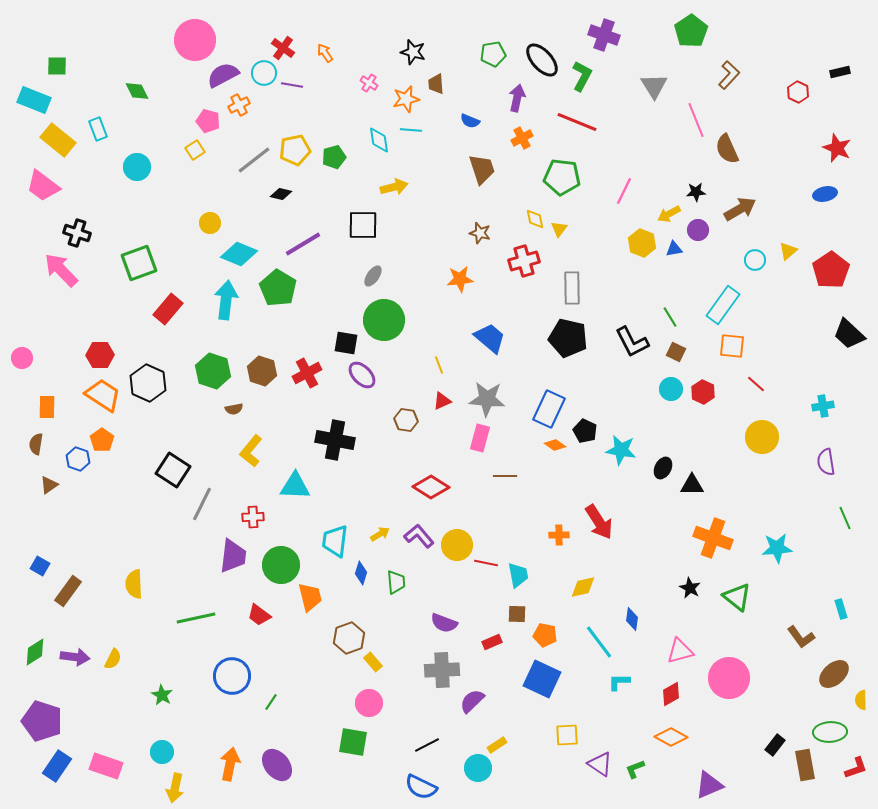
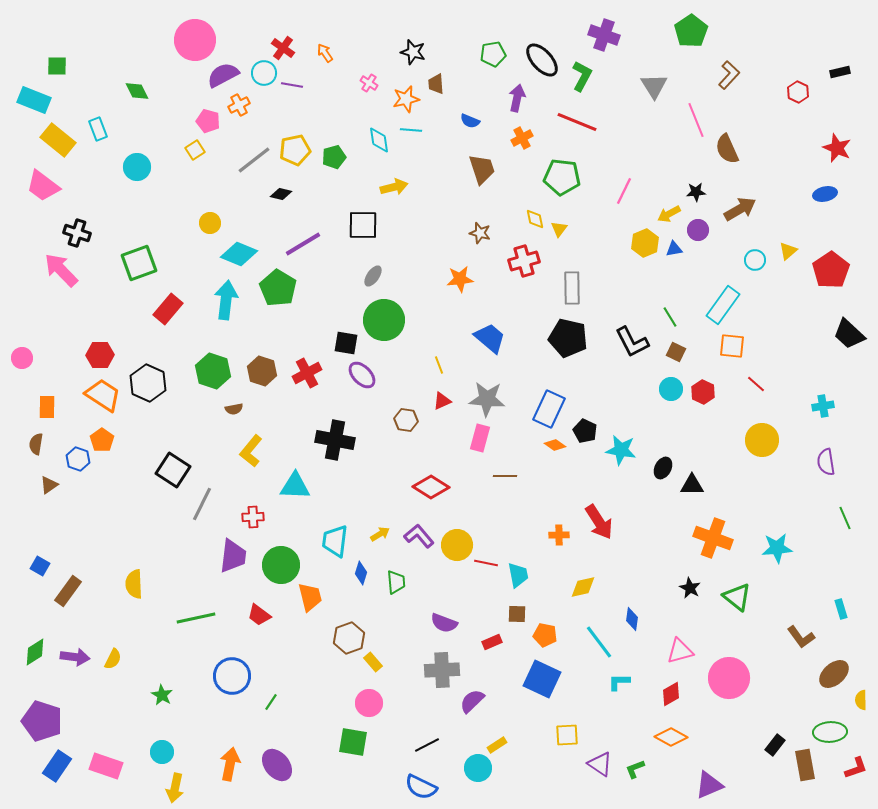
yellow hexagon at (642, 243): moved 3 px right; rotated 16 degrees clockwise
yellow circle at (762, 437): moved 3 px down
